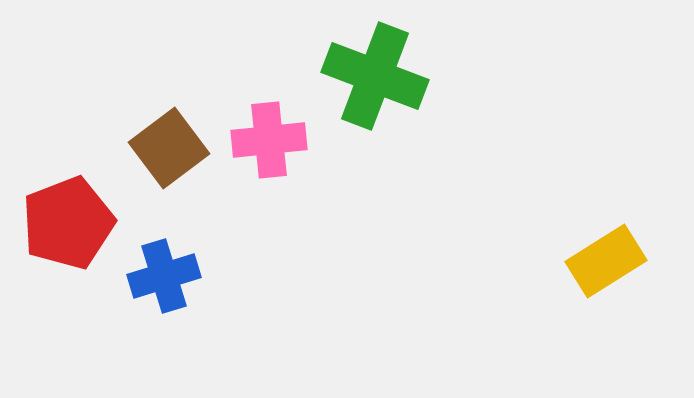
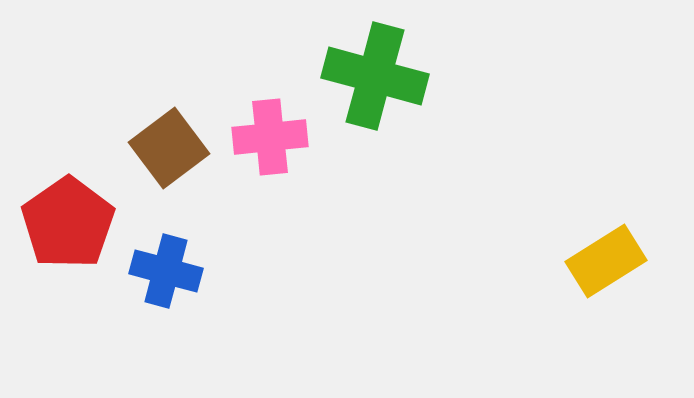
green cross: rotated 6 degrees counterclockwise
pink cross: moved 1 px right, 3 px up
red pentagon: rotated 14 degrees counterclockwise
blue cross: moved 2 px right, 5 px up; rotated 32 degrees clockwise
